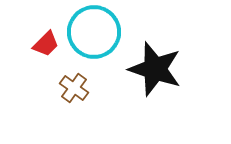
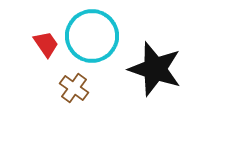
cyan circle: moved 2 px left, 4 px down
red trapezoid: rotated 80 degrees counterclockwise
